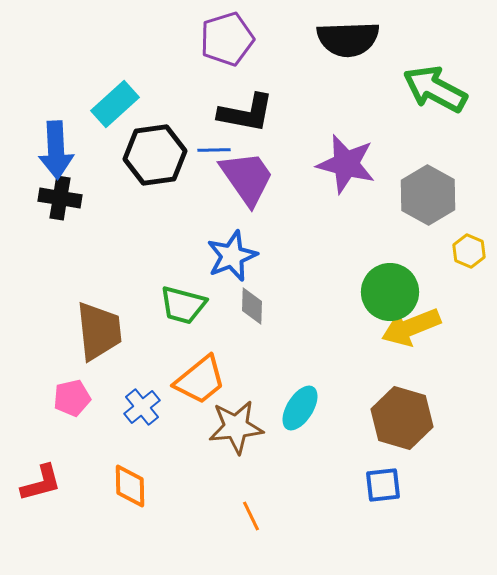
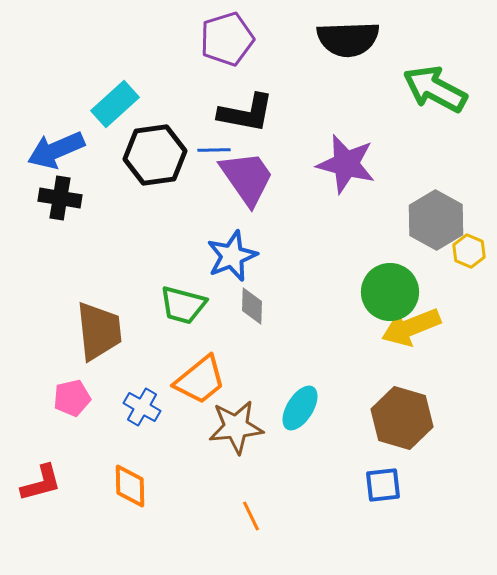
blue arrow: rotated 70 degrees clockwise
gray hexagon: moved 8 px right, 25 px down
blue cross: rotated 21 degrees counterclockwise
